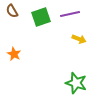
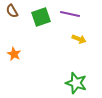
purple line: rotated 24 degrees clockwise
